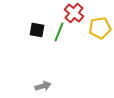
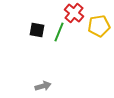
yellow pentagon: moved 1 px left, 2 px up
